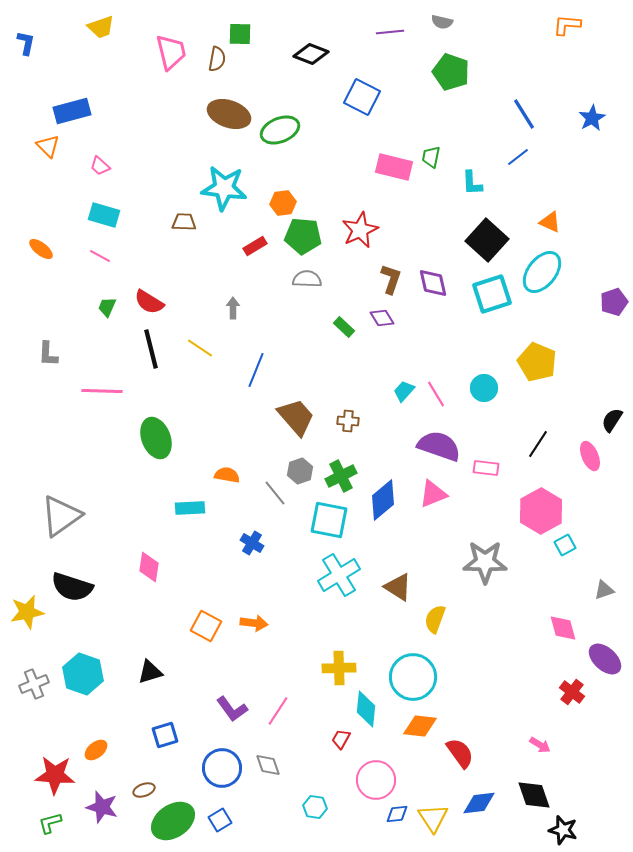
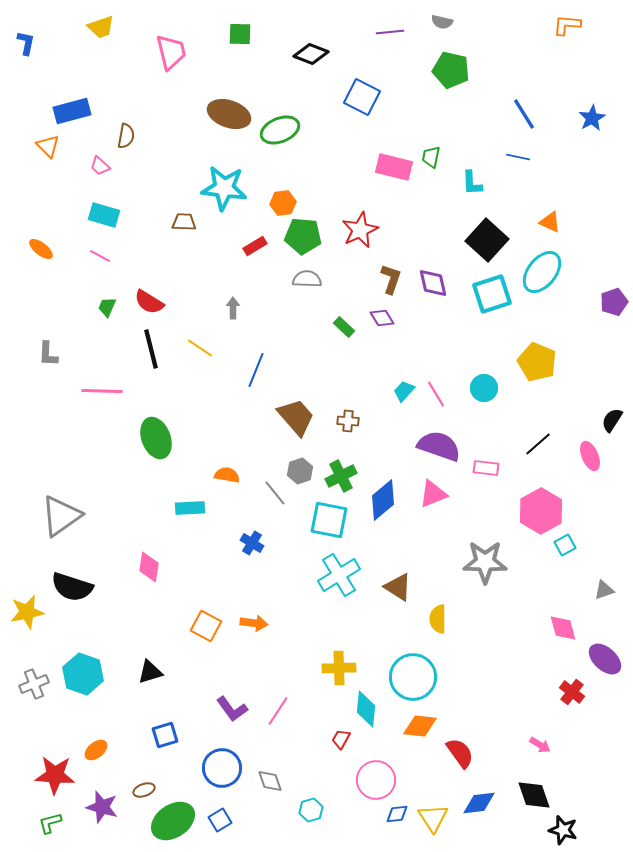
brown semicircle at (217, 59): moved 91 px left, 77 px down
green pentagon at (451, 72): moved 2 px up; rotated 6 degrees counterclockwise
blue line at (518, 157): rotated 50 degrees clockwise
black line at (538, 444): rotated 16 degrees clockwise
yellow semicircle at (435, 619): moved 3 px right; rotated 20 degrees counterclockwise
gray diamond at (268, 765): moved 2 px right, 16 px down
cyan hexagon at (315, 807): moved 4 px left, 3 px down; rotated 25 degrees counterclockwise
